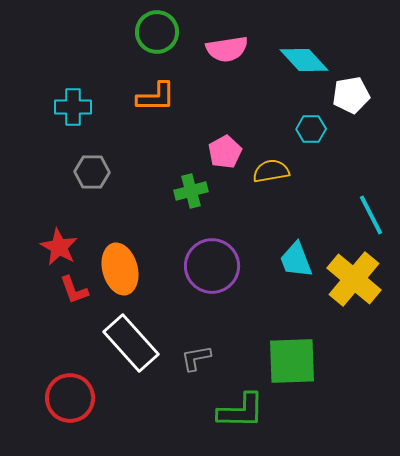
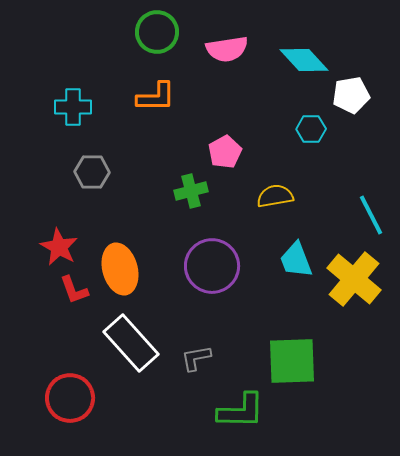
yellow semicircle: moved 4 px right, 25 px down
